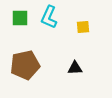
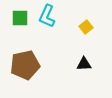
cyan L-shape: moved 2 px left, 1 px up
yellow square: moved 3 px right; rotated 32 degrees counterclockwise
black triangle: moved 9 px right, 4 px up
